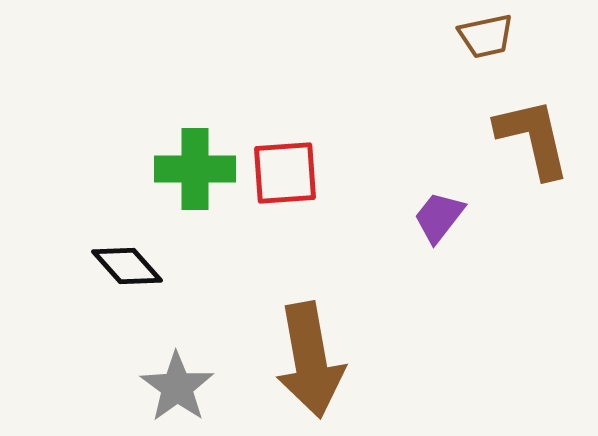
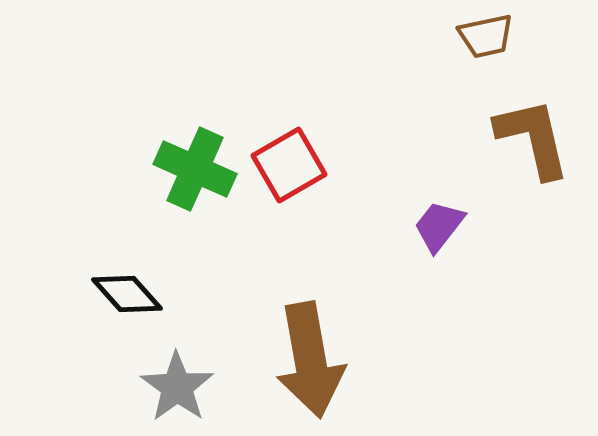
green cross: rotated 24 degrees clockwise
red square: moved 4 px right, 8 px up; rotated 26 degrees counterclockwise
purple trapezoid: moved 9 px down
black diamond: moved 28 px down
